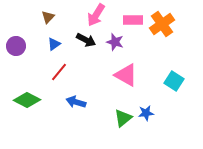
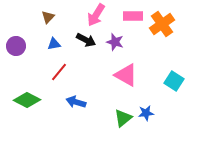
pink rectangle: moved 4 px up
blue triangle: rotated 24 degrees clockwise
